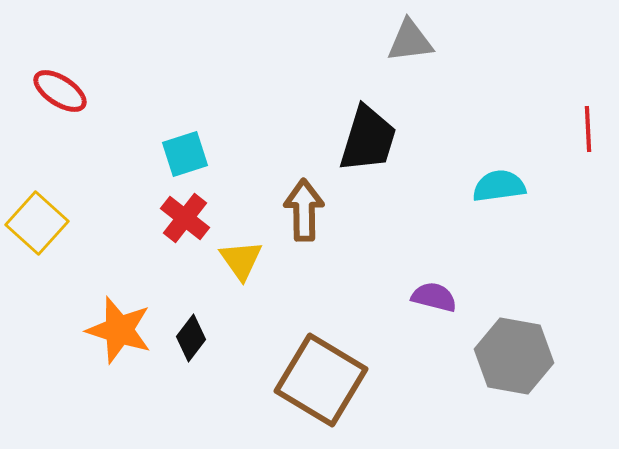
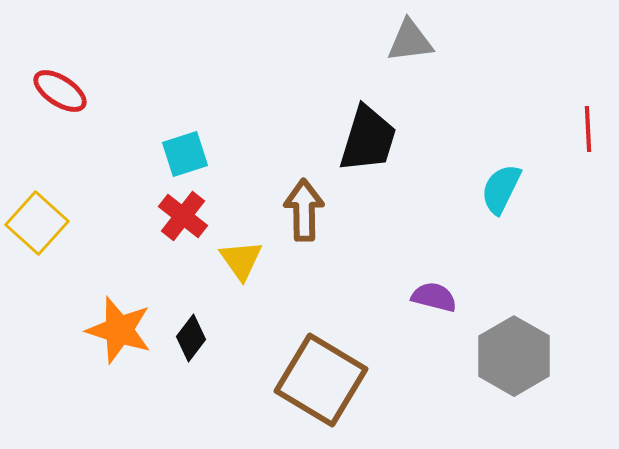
cyan semicircle: moved 2 px right, 3 px down; rotated 56 degrees counterclockwise
red cross: moved 2 px left, 2 px up
gray hexagon: rotated 20 degrees clockwise
